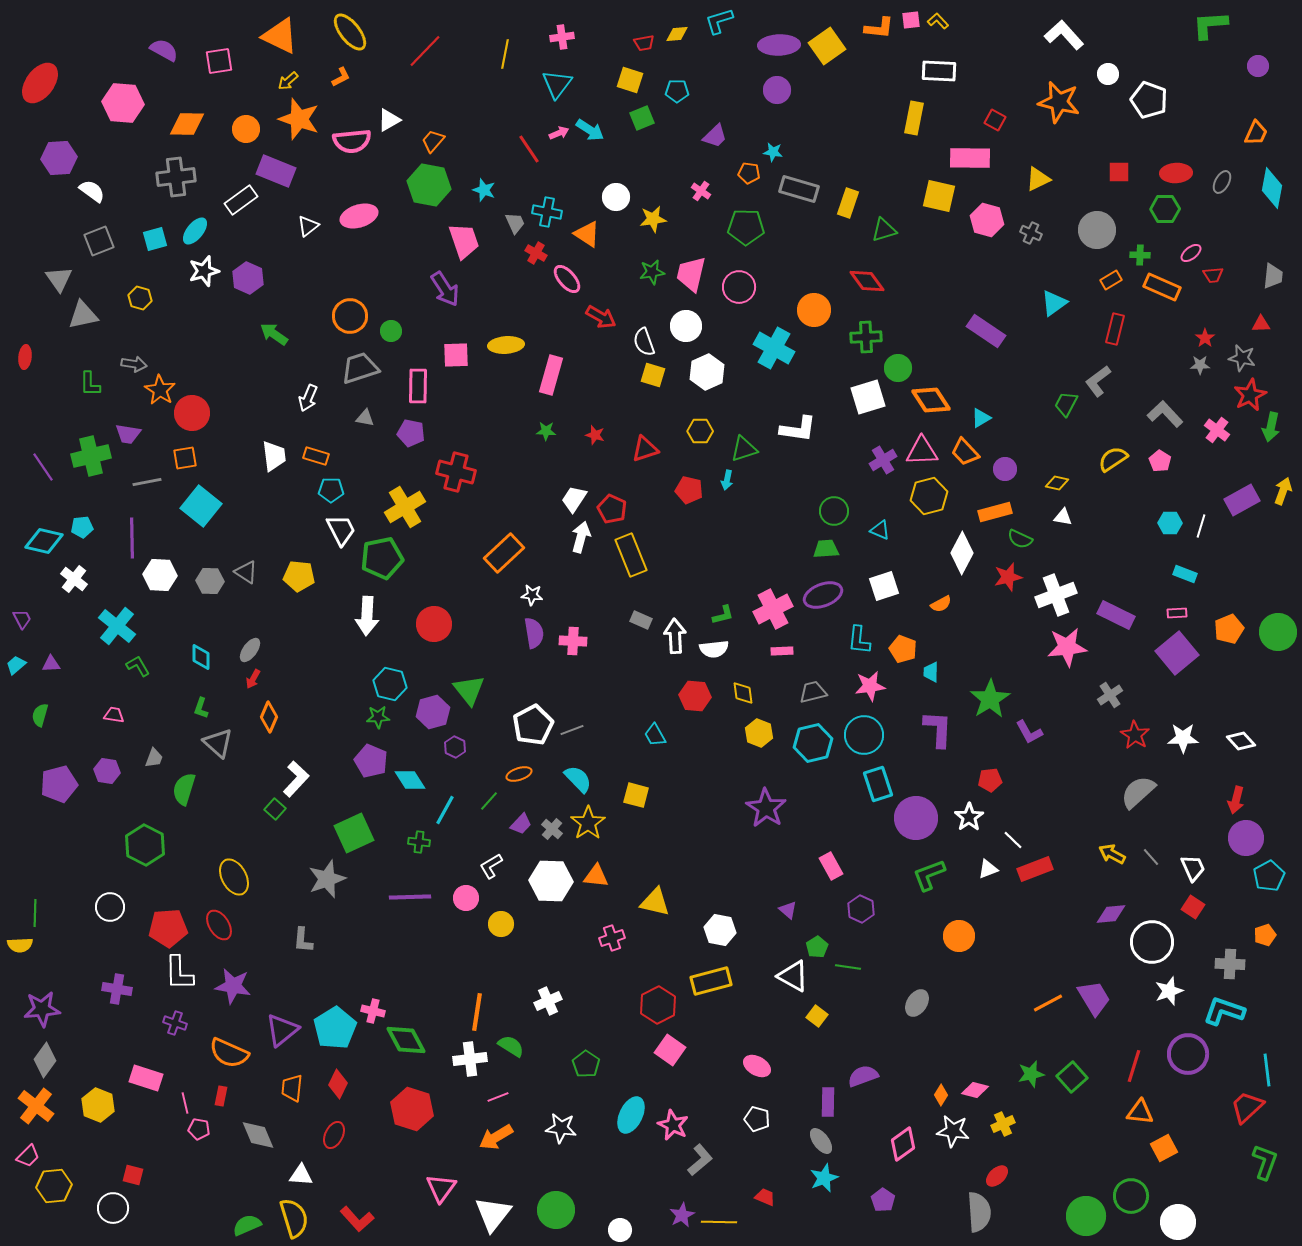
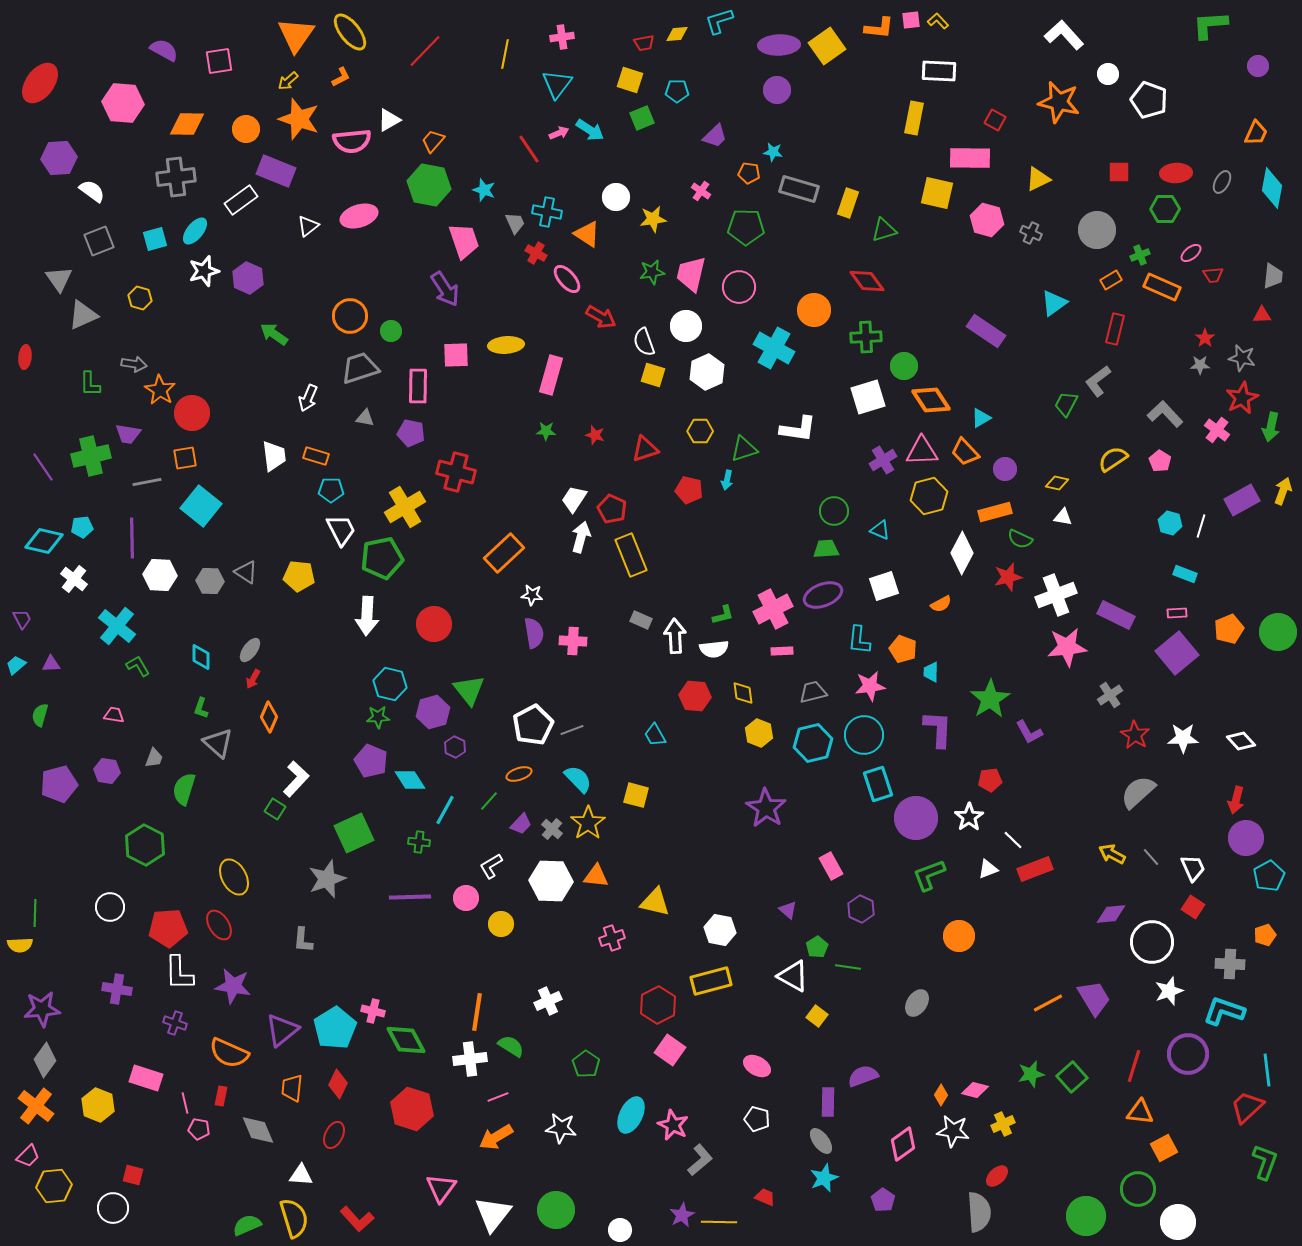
orange triangle at (280, 36): moved 16 px right, 1 px up; rotated 39 degrees clockwise
yellow square at (939, 196): moved 2 px left, 3 px up
green cross at (1140, 255): rotated 24 degrees counterclockwise
gray triangle at (83, 315): rotated 12 degrees counterclockwise
red triangle at (1261, 324): moved 1 px right, 9 px up
green circle at (898, 368): moved 6 px right, 2 px up
red star at (1250, 395): moved 8 px left, 3 px down
cyan hexagon at (1170, 523): rotated 15 degrees clockwise
green square at (275, 809): rotated 10 degrees counterclockwise
gray diamond at (258, 1135): moved 5 px up
green circle at (1131, 1196): moved 7 px right, 7 px up
